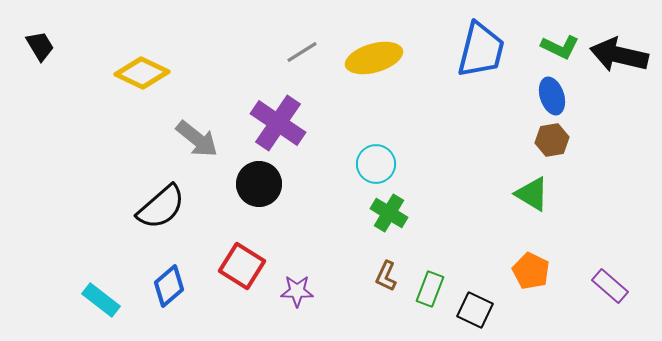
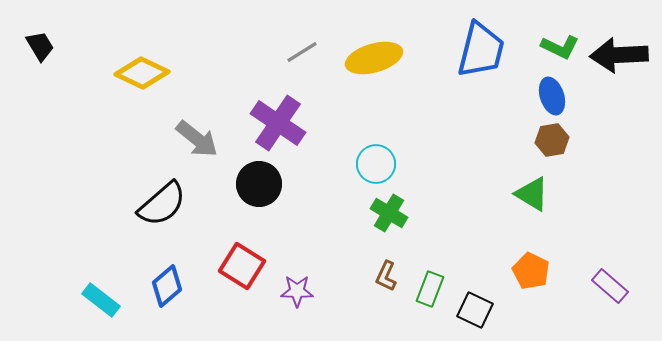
black arrow: rotated 16 degrees counterclockwise
black semicircle: moved 1 px right, 3 px up
blue diamond: moved 2 px left
